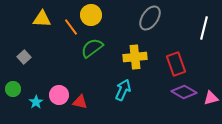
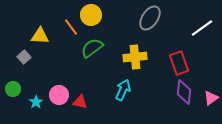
yellow triangle: moved 2 px left, 17 px down
white line: moved 2 px left; rotated 40 degrees clockwise
red rectangle: moved 3 px right, 1 px up
purple diamond: rotated 65 degrees clockwise
pink triangle: rotated 21 degrees counterclockwise
